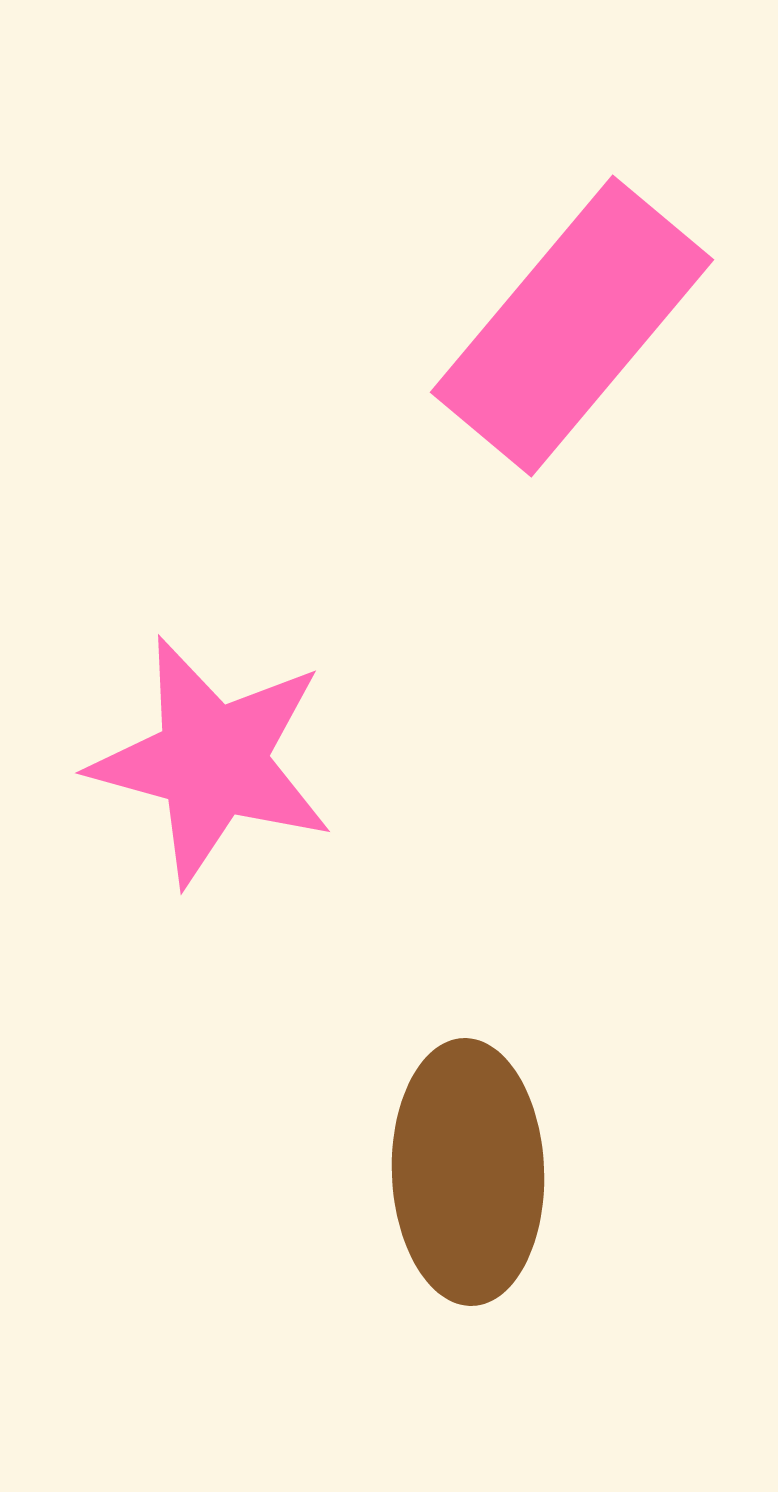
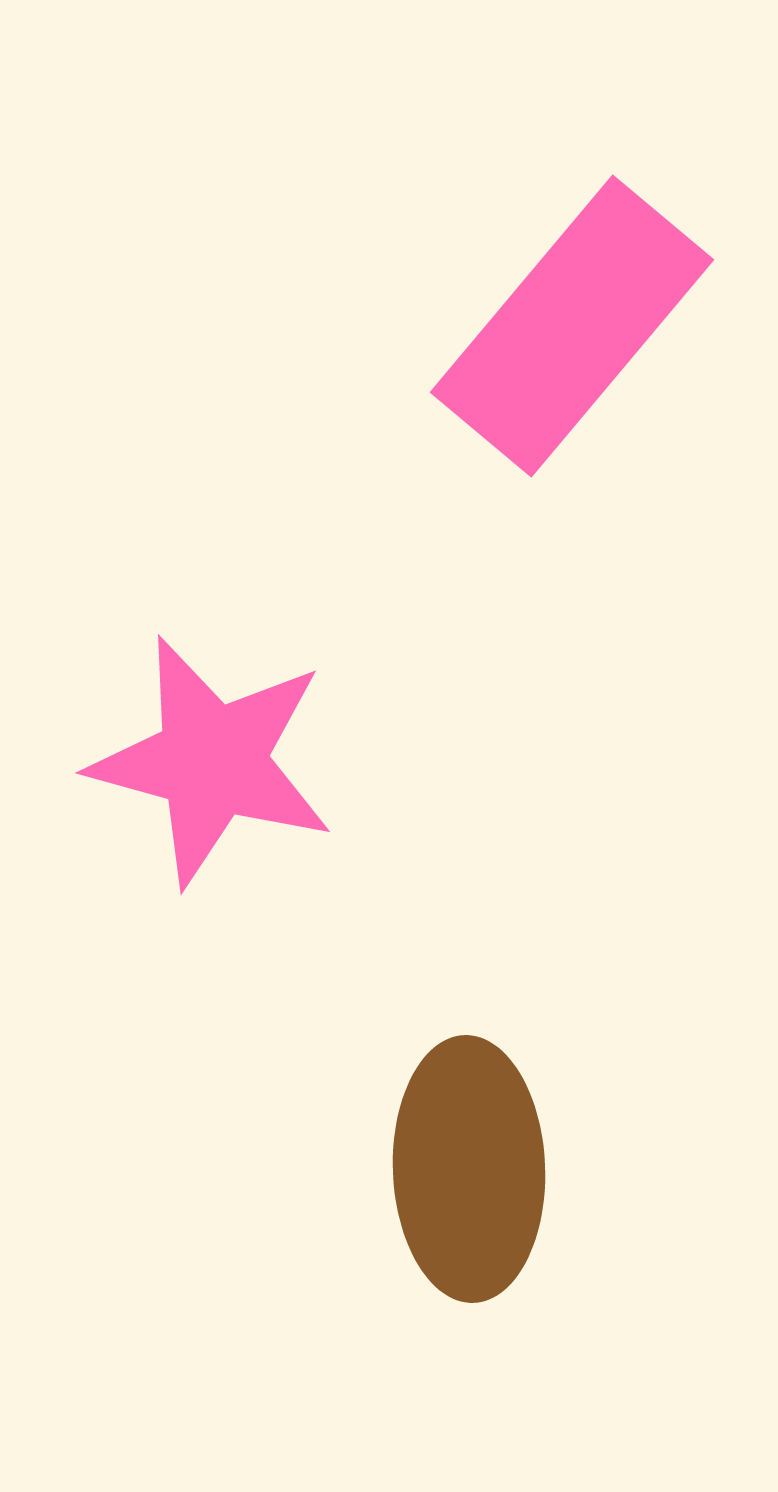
brown ellipse: moved 1 px right, 3 px up
